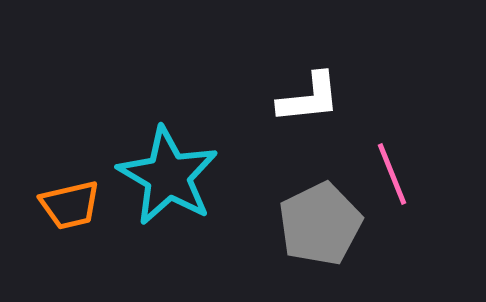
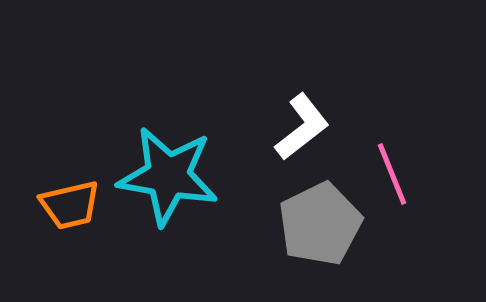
white L-shape: moved 7 px left, 29 px down; rotated 32 degrees counterclockwise
cyan star: rotated 20 degrees counterclockwise
